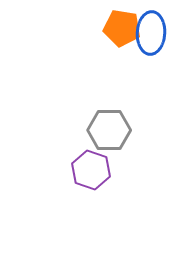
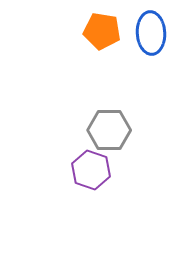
orange pentagon: moved 20 px left, 3 px down
blue ellipse: rotated 6 degrees counterclockwise
